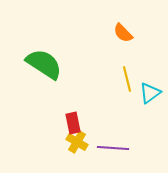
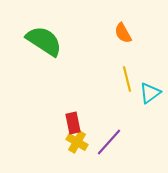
orange semicircle: rotated 15 degrees clockwise
green semicircle: moved 23 px up
purple line: moved 4 px left, 6 px up; rotated 52 degrees counterclockwise
